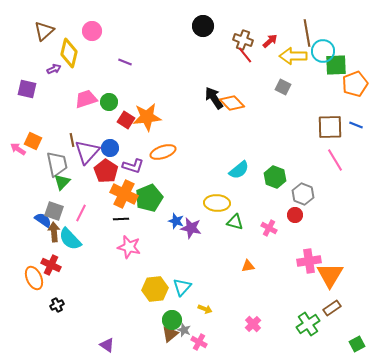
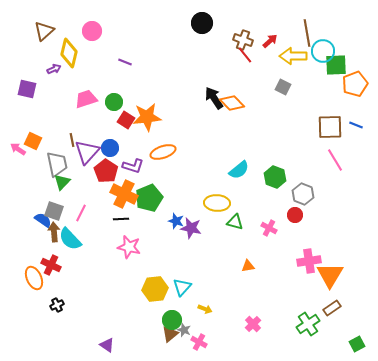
black circle at (203, 26): moved 1 px left, 3 px up
green circle at (109, 102): moved 5 px right
